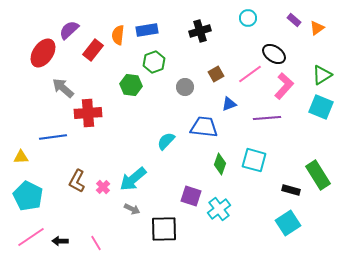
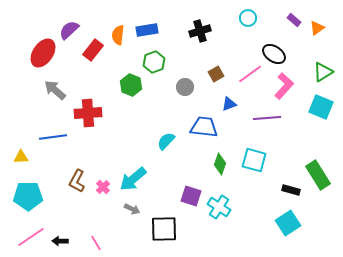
green triangle at (322, 75): moved 1 px right, 3 px up
green hexagon at (131, 85): rotated 15 degrees clockwise
gray arrow at (63, 88): moved 8 px left, 2 px down
cyan pentagon at (28, 196): rotated 28 degrees counterclockwise
cyan cross at (219, 209): moved 2 px up; rotated 20 degrees counterclockwise
